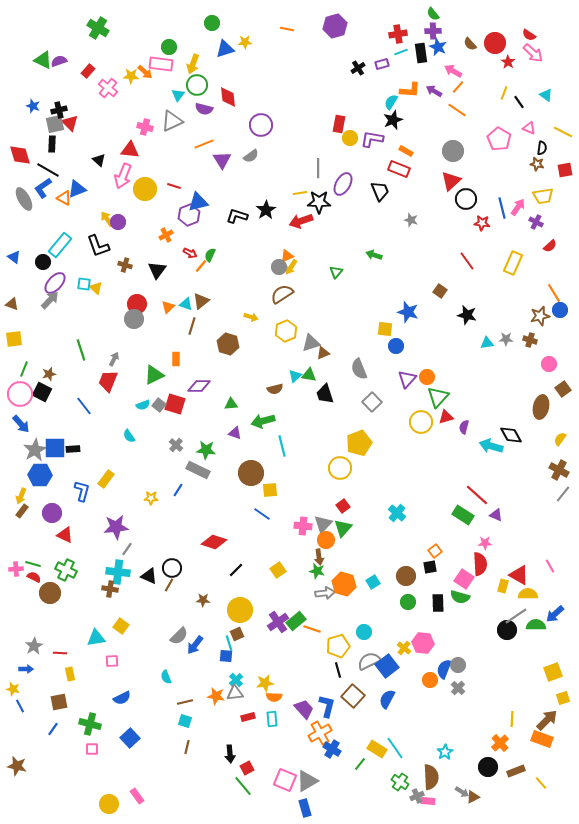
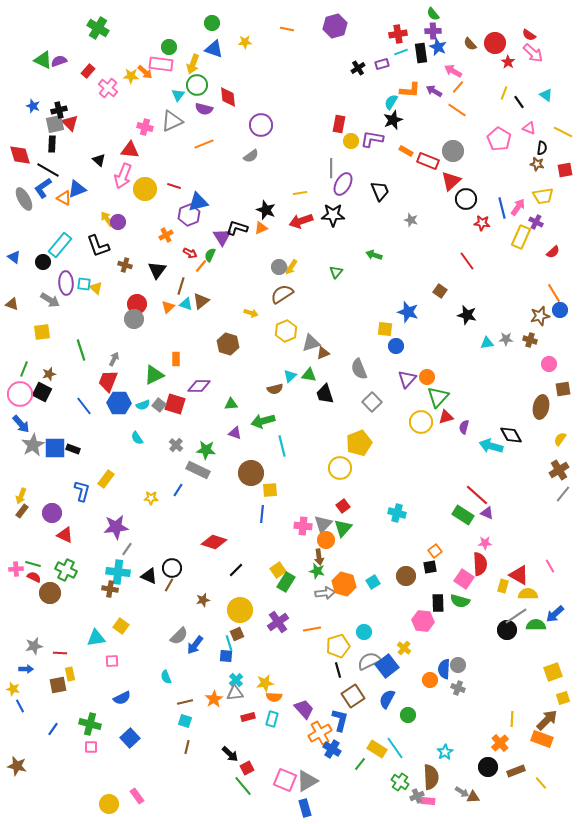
blue triangle at (225, 49): moved 11 px left; rotated 36 degrees clockwise
yellow circle at (350, 138): moved 1 px right, 3 px down
purple triangle at (222, 160): moved 77 px down
gray line at (318, 168): moved 13 px right
red rectangle at (399, 169): moved 29 px right, 8 px up
black star at (319, 202): moved 14 px right, 13 px down
black star at (266, 210): rotated 18 degrees counterclockwise
black L-shape at (237, 216): moved 12 px down
red semicircle at (550, 246): moved 3 px right, 6 px down
orange triangle at (287, 256): moved 26 px left, 28 px up
yellow rectangle at (513, 263): moved 8 px right, 26 px up
purple ellipse at (55, 283): moved 11 px right; rotated 45 degrees counterclockwise
gray arrow at (50, 300): rotated 78 degrees clockwise
yellow arrow at (251, 317): moved 4 px up
brown line at (192, 326): moved 11 px left, 40 px up
yellow square at (14, 339): moved 28 px right, 7 px up
cyan triangle at (295, 376): moved 5 px left
brown square at (563, 389): rotated 28 degrees clockwise
cyan semicircle at (129, 436): moved 8 px right, 2 px down
black rectangle at (73, 449): rotated 24 degrees clockwise
gray star at (35, 450): moved 2 px left, 5 px up
brown cross at (559, 470): rotated 30 degrees clockwise
blue hexagon at (40, 475): moved 79 px right, 72 px up
cyan cross at (397, 513): rotated 24 degrees counterclockwise
blue line at (262, 514): rotated 60 degrees clockwise
purple triangle at (496, 515): moved 9 px left, 2 px up
green semicircle at (460, 597): moved 4 px down
brown star at (203, 600): rotated 16 degrees counterclockwise
green circle at (408, 602): moved 113 px down
green rectangle at (296, 621): moved 10 px left, 39 px up; rotated 18 degrees counterclockwise
orange line at (312, 629): rotated 30 degrees counterclockwise
pink hexagon at (423, 643): moved 22 px up
gray star at (34, 646): rotated 18 degrees clockwise
blue semicircle at (444, 669): rotated 18 degrees counterclockwise
gray cross at (458, 688): rotated 24 degrees counterclockwise
orange star at (216, 696): moved 2 px left, 3 px down; rotated 30 degrees clockwise
brown square at (353, 696): rotated 15 degrees clockwise
brown square at (59, 702): moved 1 px left, 17 px up
blue L-shape at (327, 706): moved 13 px right, 14 px down
cyan rectangle at (272, 719): rotated 21 degrees clockwise
pink square at (92, 749): moved 1 px left, 2 px up
black arrow at (230, 754): rotated 42 degrees counterclockwise
brown triangle at (473, 797): rotated 24 degrees clockwise
